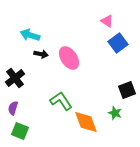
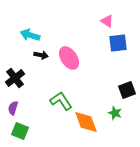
blue square: rotated 30 degrees clockwise
black arrow: moved 1 px down
